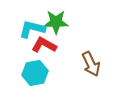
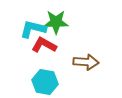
cyan L-shape: moved 1 px right
brown arrow: moved 5 px left, 2 px up; rotated 60 degrees counterclockwise
cyan hexagon: moved 10 px right, 9 px down; rotated 20 degrees clockwise
